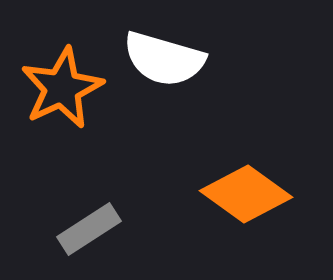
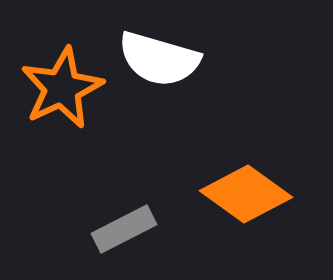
white semicircle: moved 5 px left
gray rectangle: moved 35 px right; rotated 6 degrees clockwise
